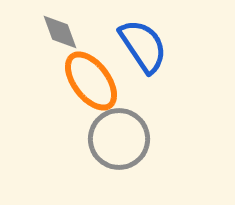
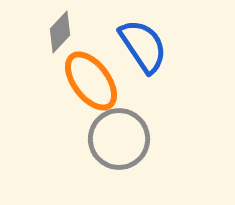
gray diamond: rotated 63 degrees clockwise
